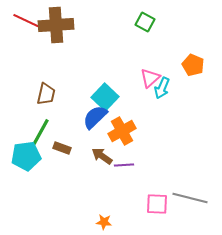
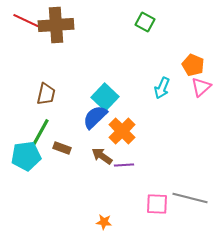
pink triangle: moved 51 px right, 9 px down
orange cross: rotated 16 degrees counterclockwise
